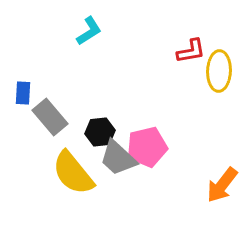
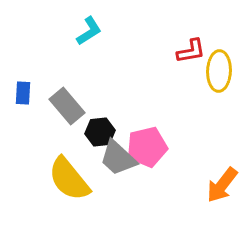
gray rectangle: moved 17 px right, 11 px up
yellow semicircle: moved 4 px left, 6 px down
